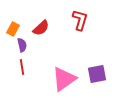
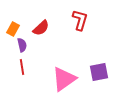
purple square: moved 2 px right, 2 px up
